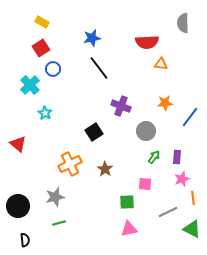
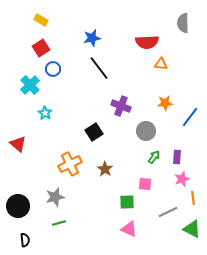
yellow rectangle: moved 1 px left, 2 px up
pink triangle: rotated 36 degrees clockwise
